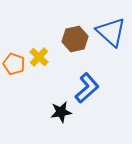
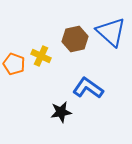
yellow cross: moved 2 px right, 1 px up; rotated 18 degrees counterclockwise
blue L-shape: moved 1 px right; rotated 104 degrees counterclockwise
